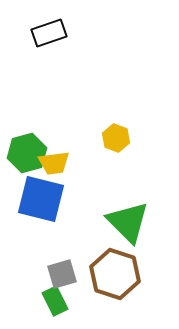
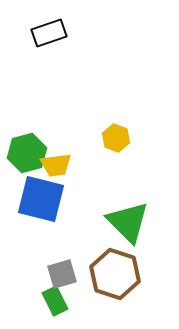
yellow trapezoid: moved 2 px right, 2 px down
